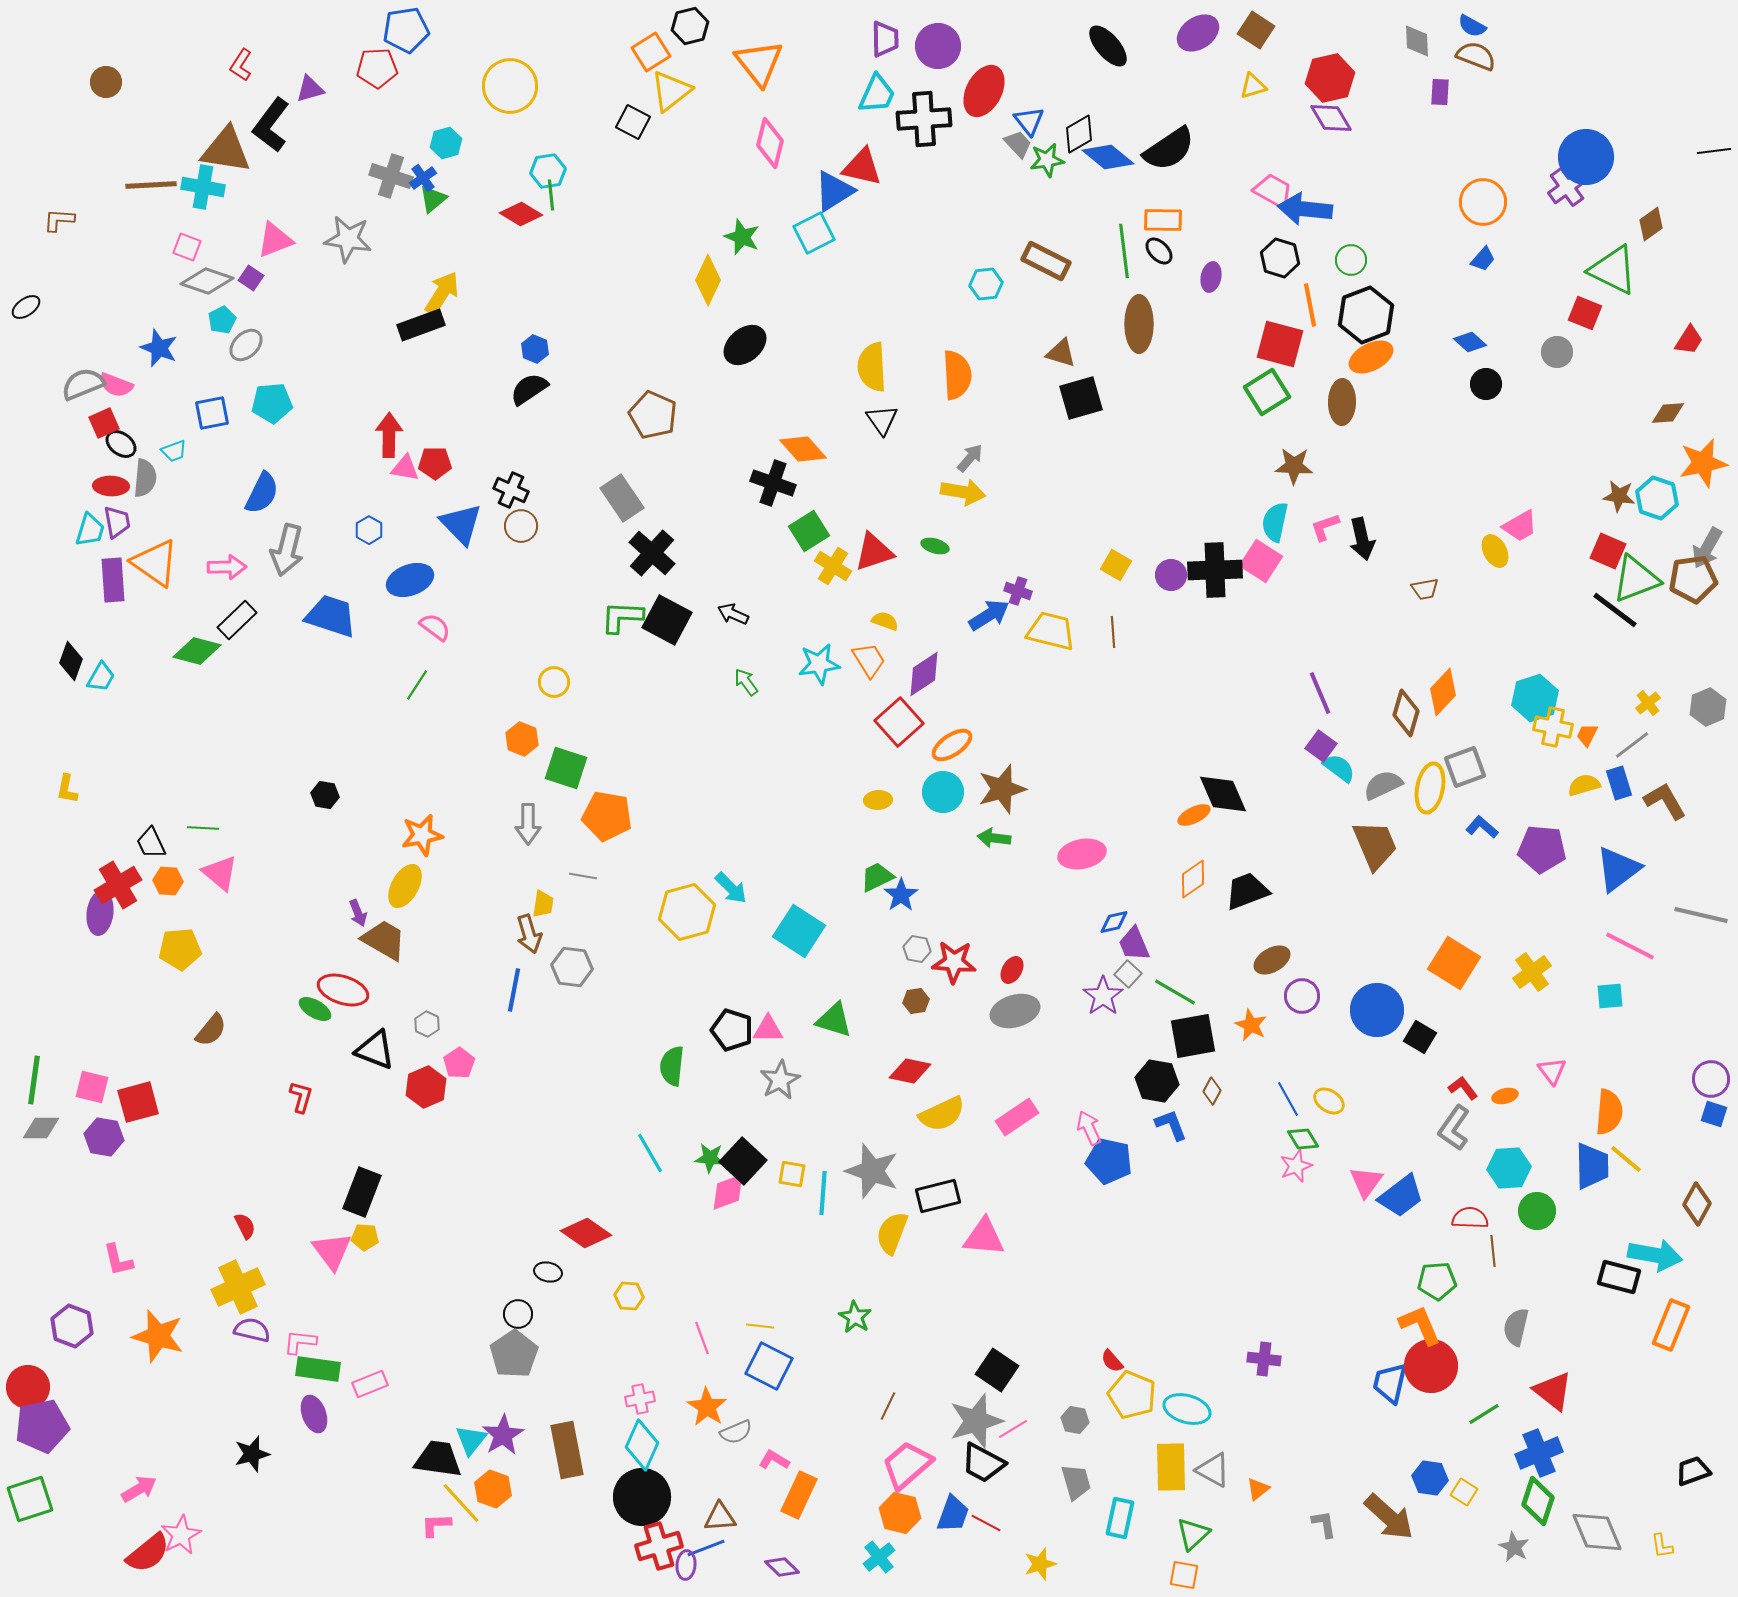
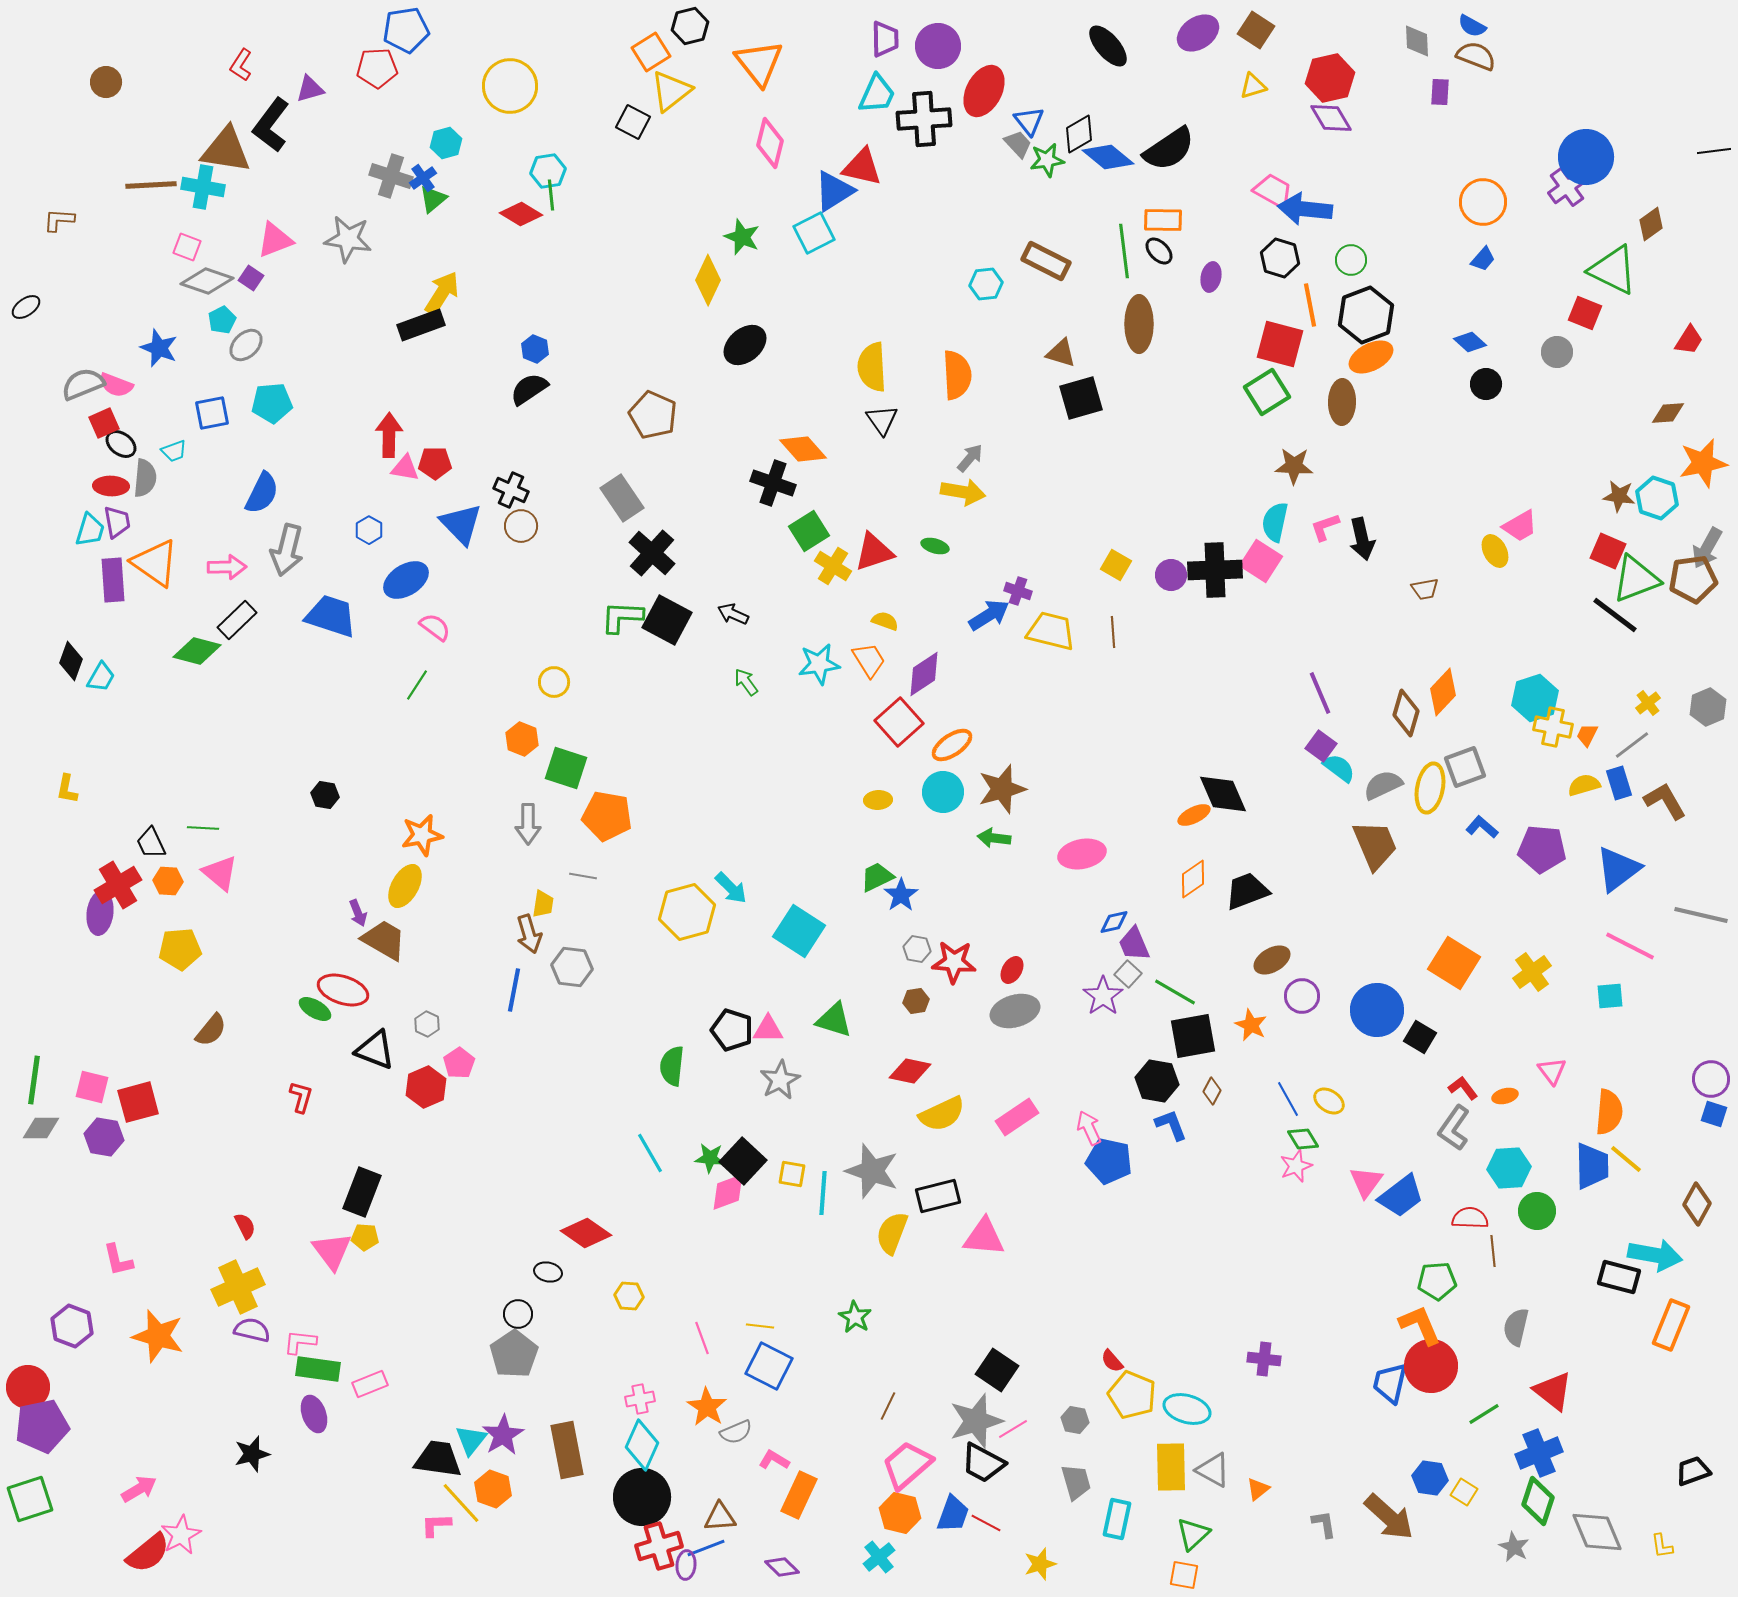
blue ellipse at (410, 580): moved 4 px left; rotated 12 degrees counterclockwise
black line at (1615, 610): moved 5 px down
cyan rectangle at (1120, 1518): moved 3 px left, 1 px down
